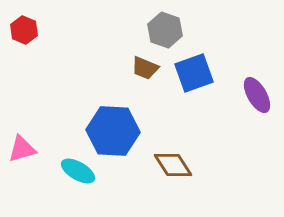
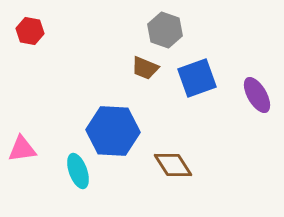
red hexagon: moved 6 px right, 1 px down; rotated 12 degrees counterclockwise
blue square: moved 3 px right, 5 px down
pink triangle: rotated 8 degrees clockwise
cyan ellipse: rotated 40 degrees clockwise
